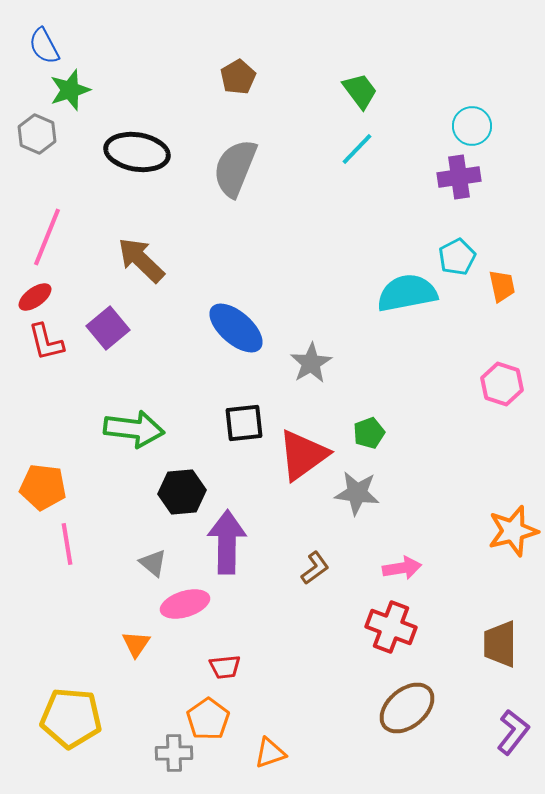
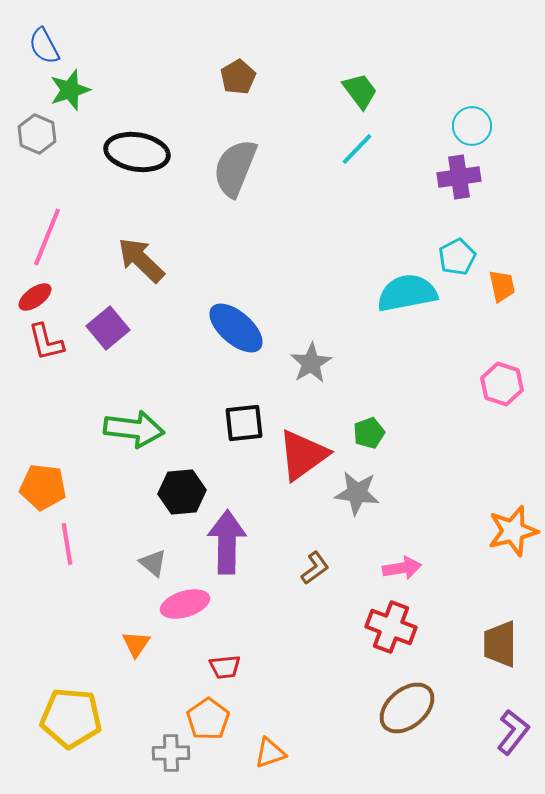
gray cross at (174, 753): moved 3 px left
